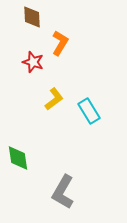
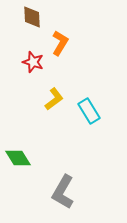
green diamond: rotated 24 degrees counterclockwise
